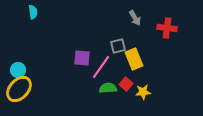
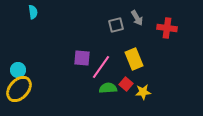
gray arrow: moved 2 px right
gray square: moved 2 px left, 21 px up
